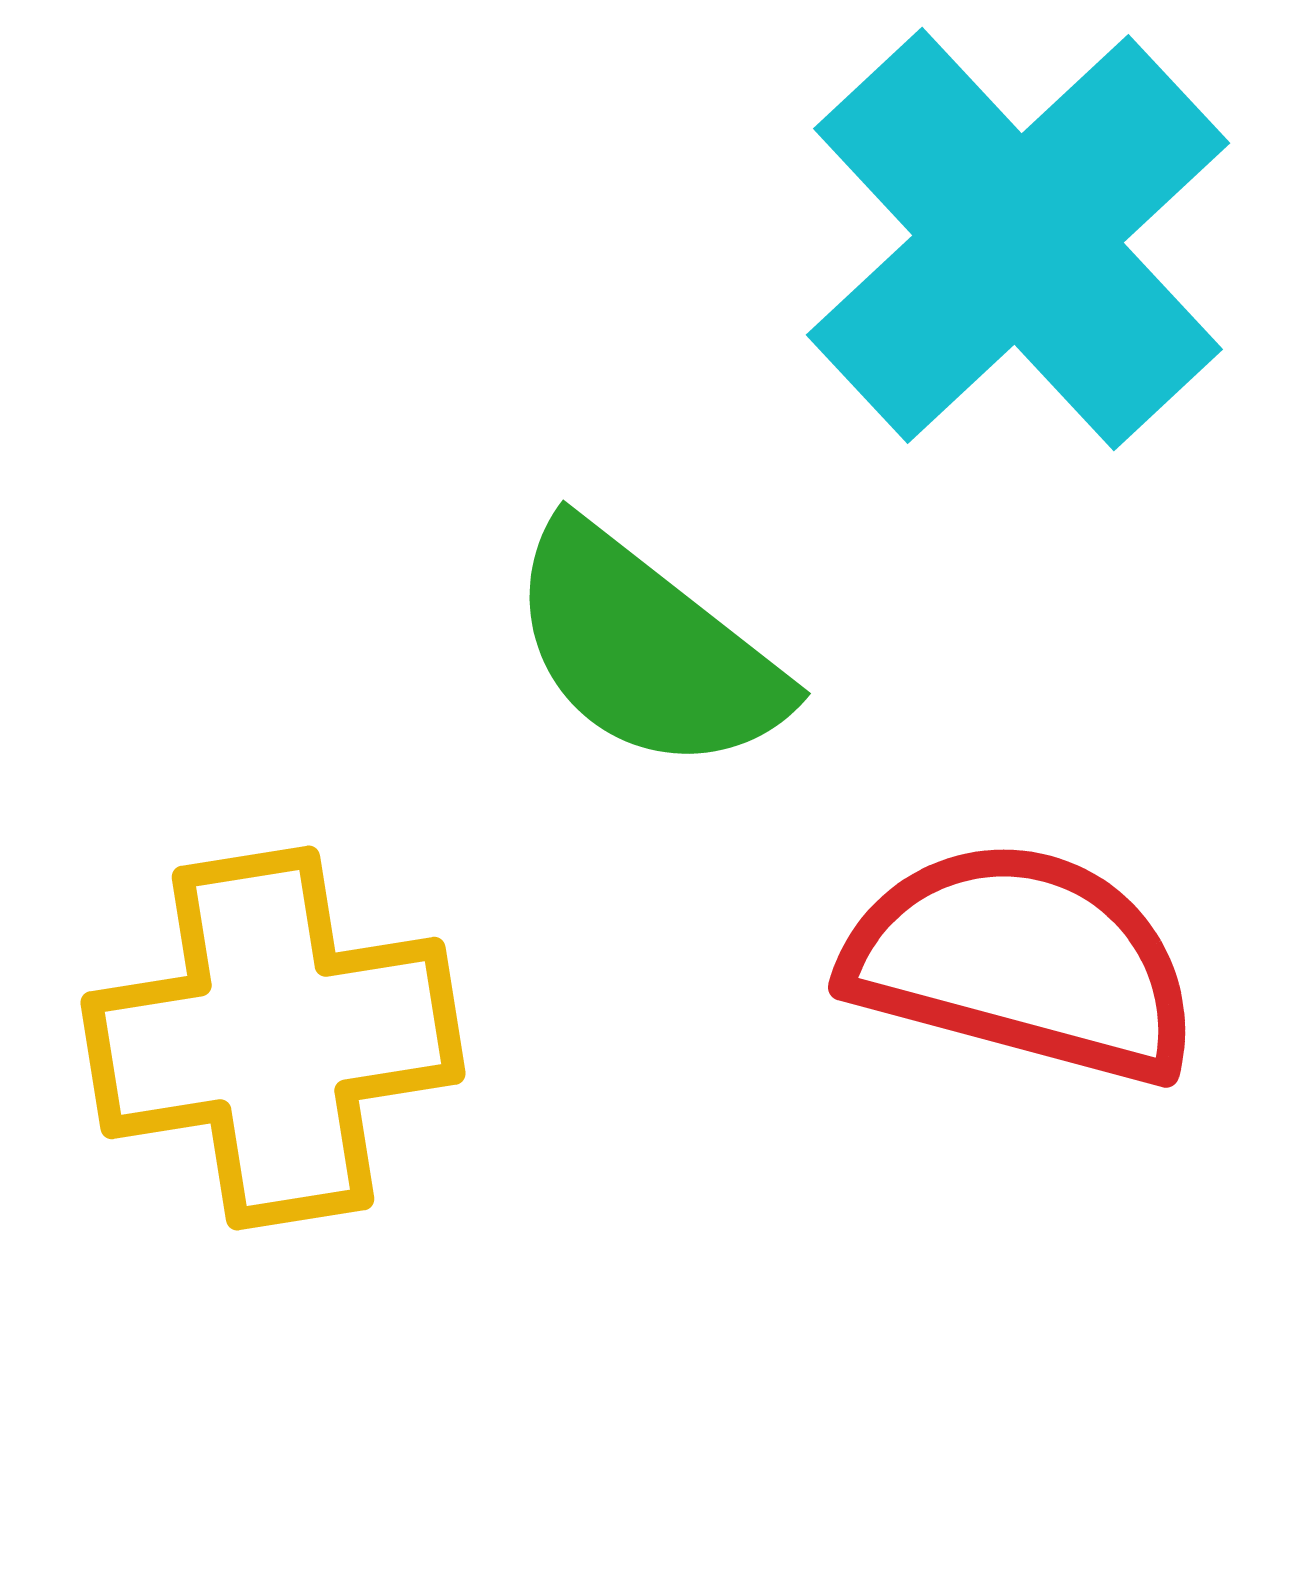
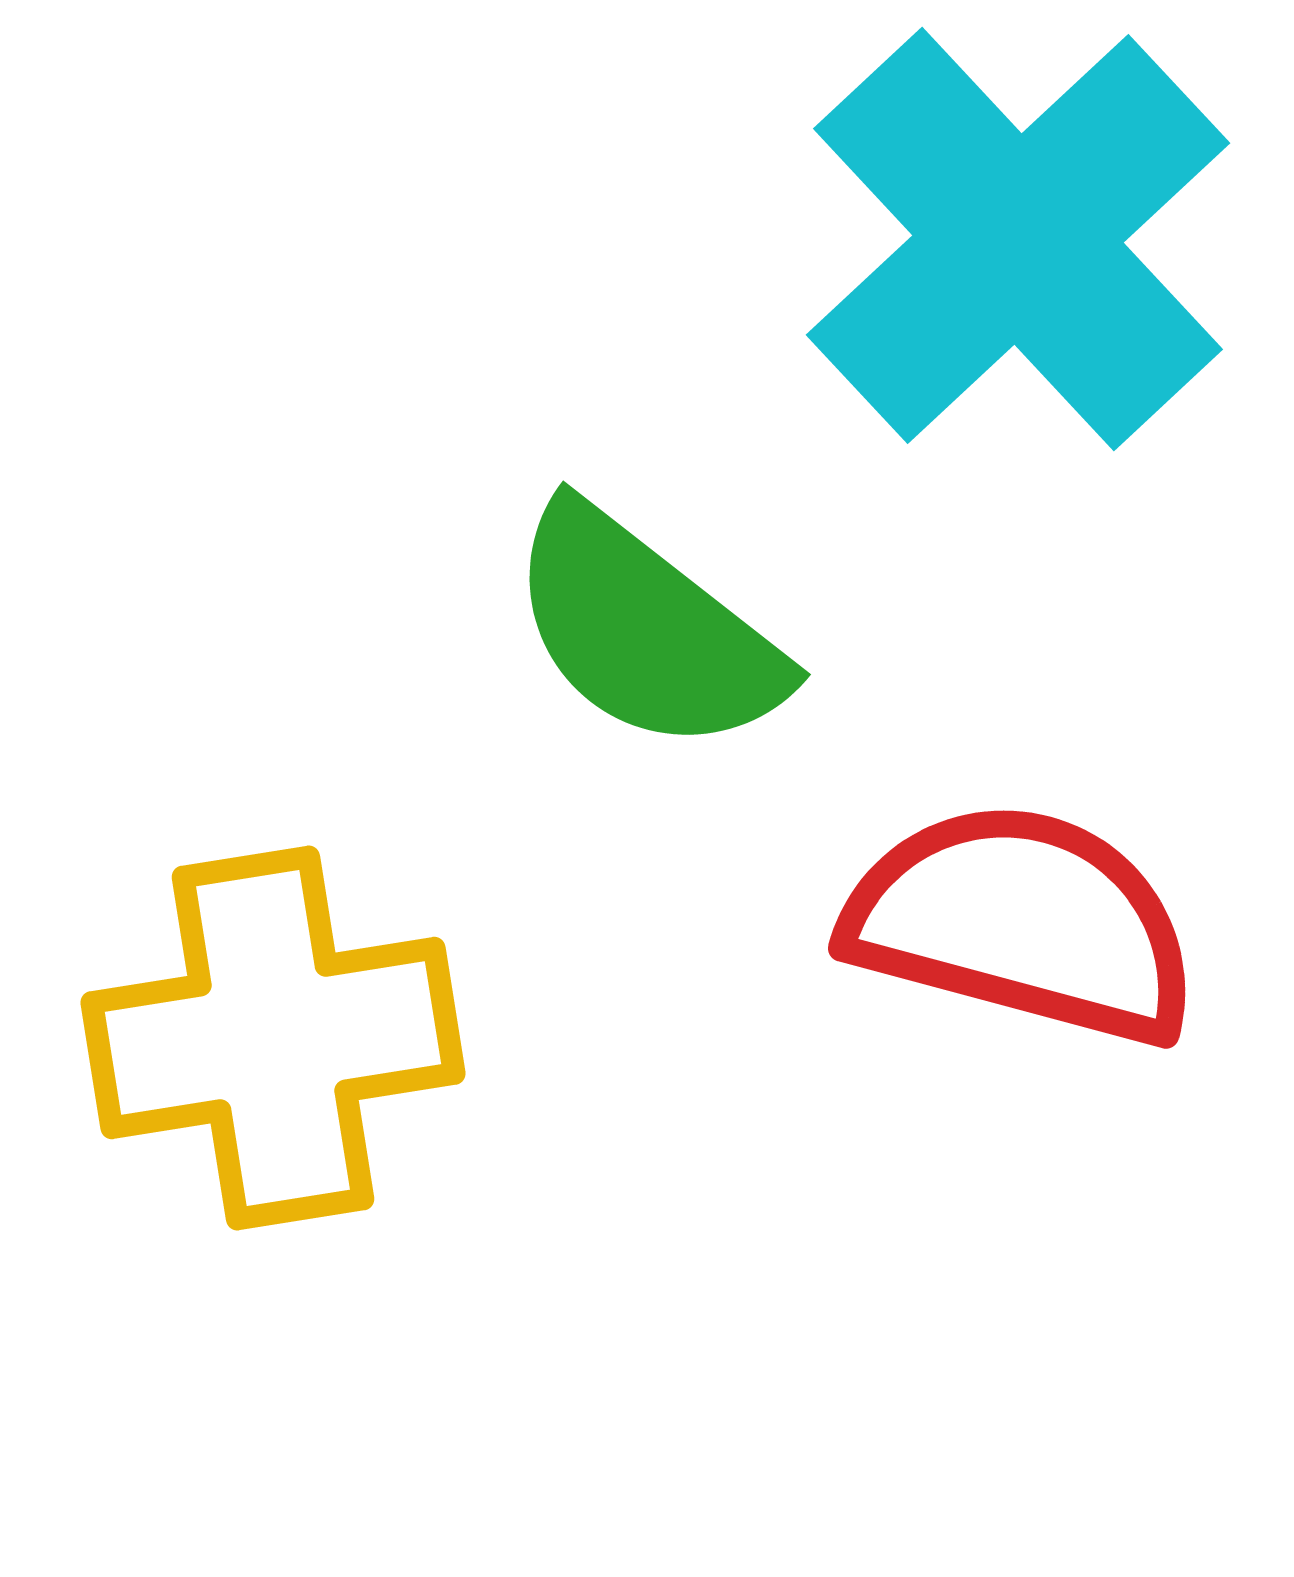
green semicircle: moved 19 px up
red semicircle: moved 39 px up
